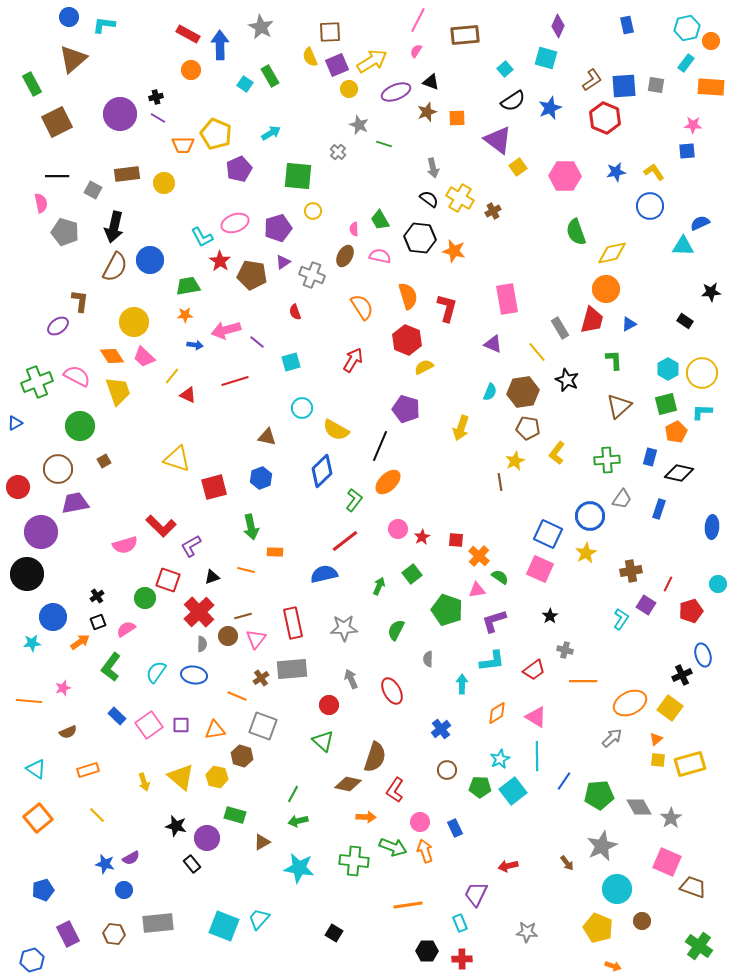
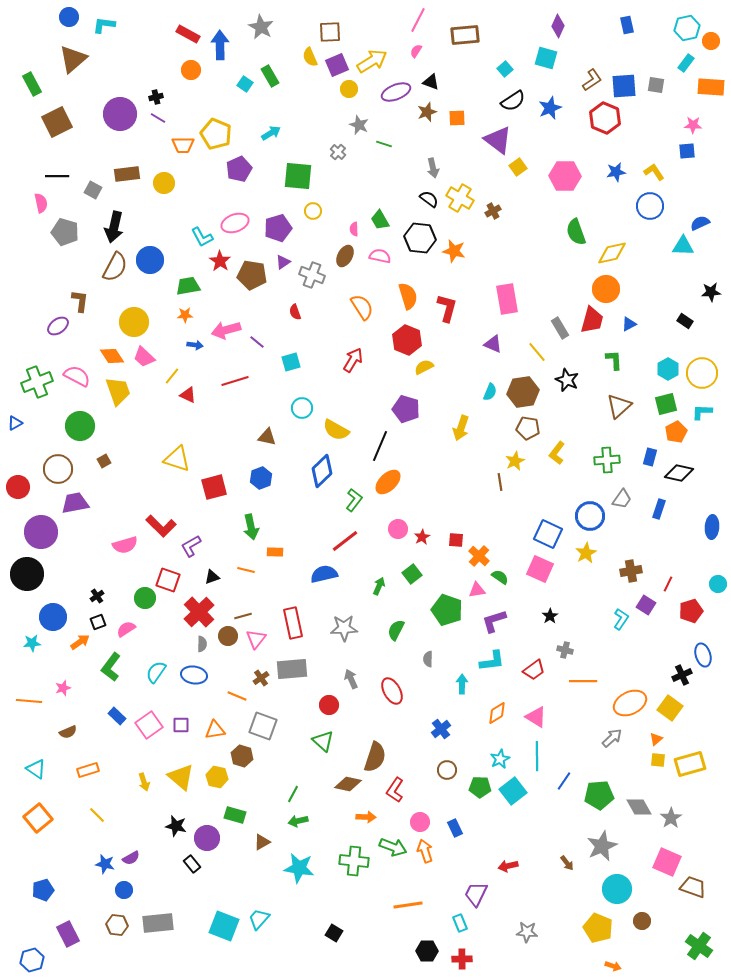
brown hexagon at (114, 934): moved 3 px right, 9 px up
